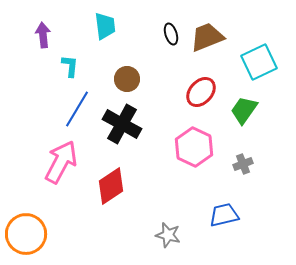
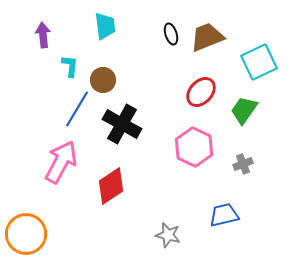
brown circle: moved 24 px left, 1 px down
